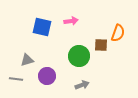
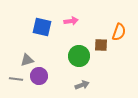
orange semicircle: moved 1 px right, 1 px up
purple circle: moved 8 px left
